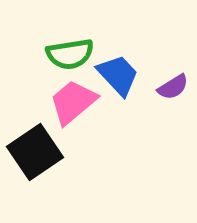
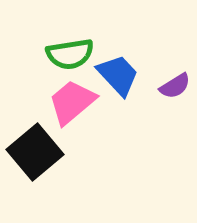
purple semicircle: moved 2 px right, 1 px up
pink trapezoid: moved 1 px left
black square: rotated 6 degrees counterclockwise
